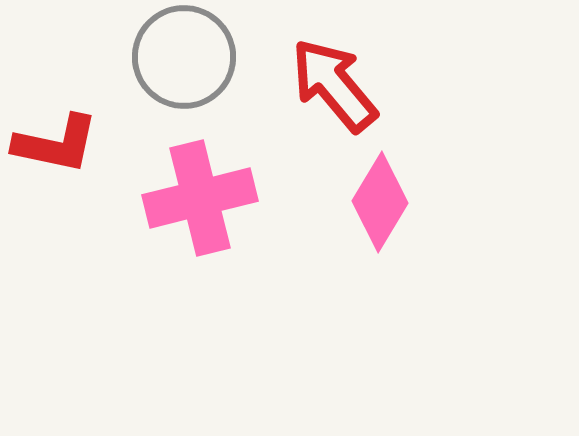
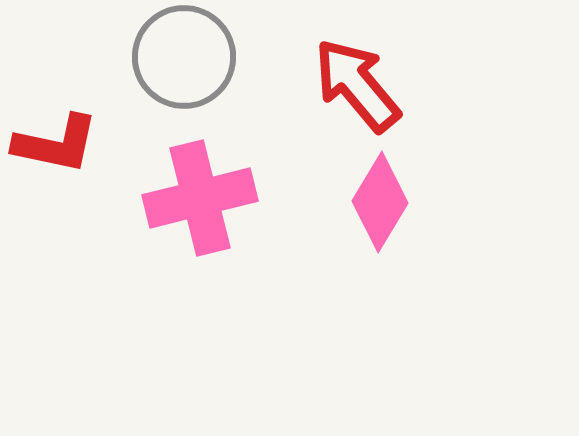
red arrow: moved 23 px right
